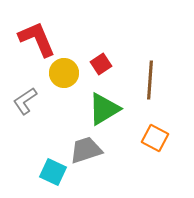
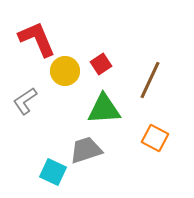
yellow circle: moved 1 px right, 2 px up
brown line: rotated 21 degrees clockwise
green triangle: rotated 27 degrees clockwise
